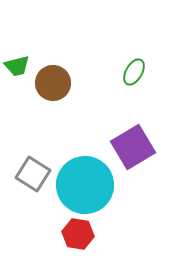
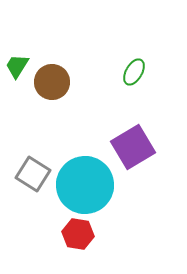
green trapezoid: rotated 136 degrees clockwise
brown circle: moved 1 px left, 1 px up
